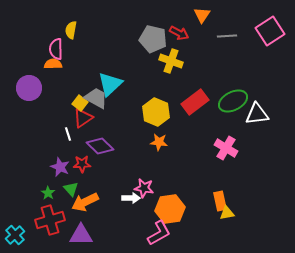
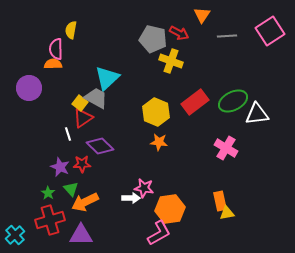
cyan triangle: moved 3 px left, 6 px up
